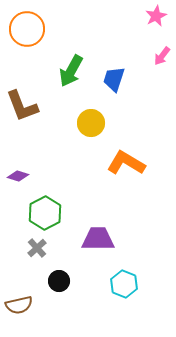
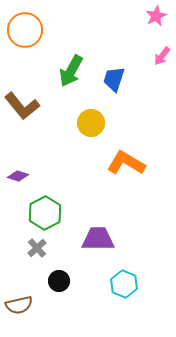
orange circle: moved 2 px left, 1 px down
brown L-shape: rotated 18 degrees counterclockwise
